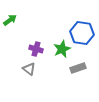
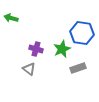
green arrow: moved 1 px right, 2 px up; rotated 128 degrees counterclockwise
